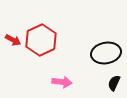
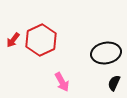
red arrow: rotated 98 degrees clockwise
pink arrow: rotated 54 degrees clockwise
